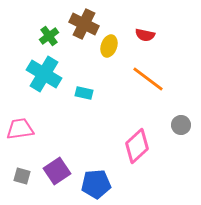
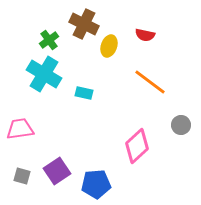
green cross: moved 4 px down
orange line: moved 2 px right, 3 px down
